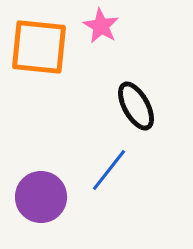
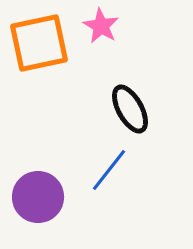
orange square: moved 4 px up; rotated 18 degrees counterclockwise
black ellipse: moved 6 px left, 3 px down
purple circle: moved 3 px left
